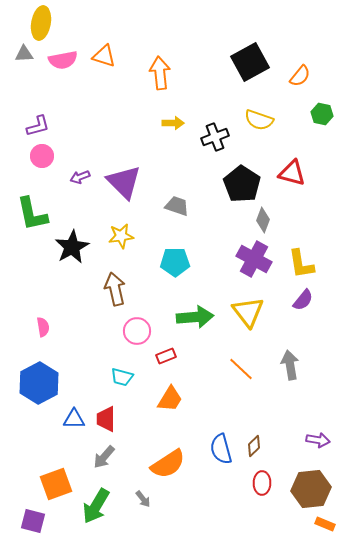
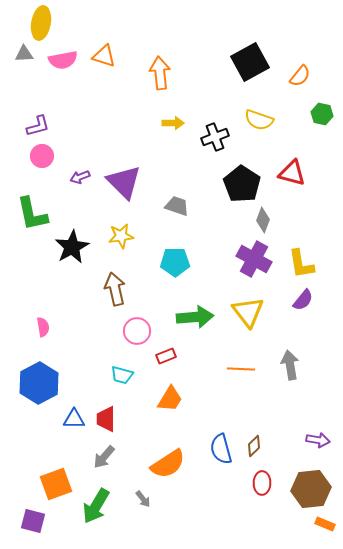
orange line at (241, 369): rotated 40 degrees counterclockwise
cyan trapezoid at (122, 377): moved 2 px up
